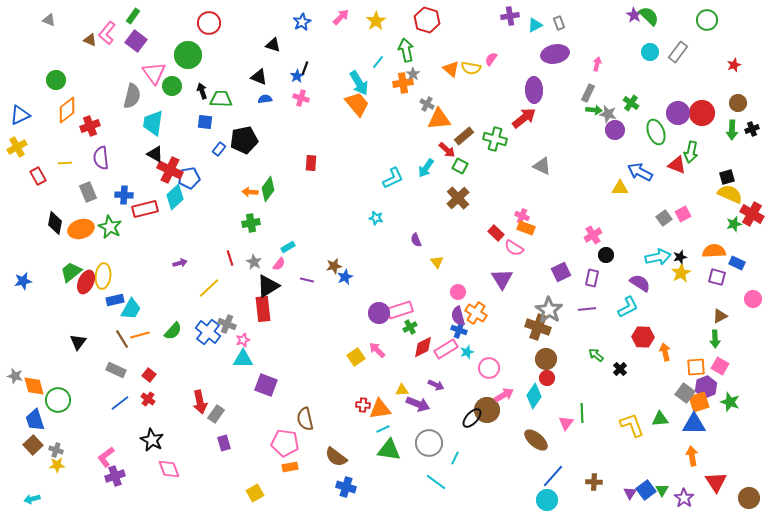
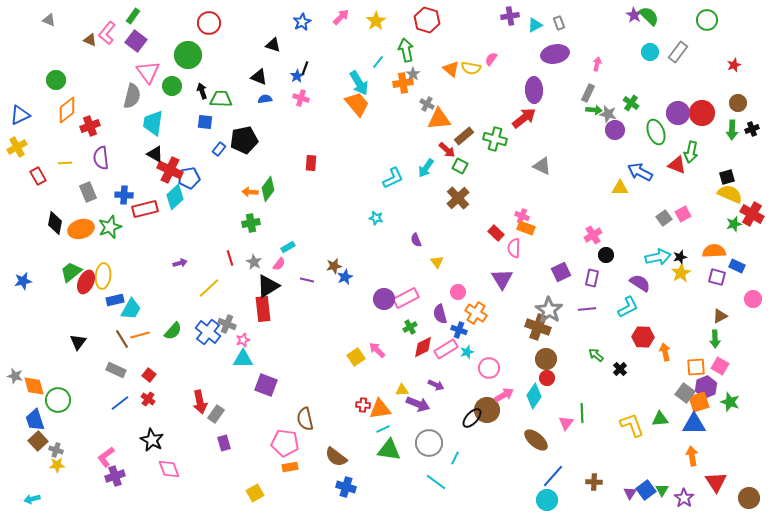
pink triangle at (154, 73): moved 6 px left, 1 px up
green star at (110, 227): rotated 25 degrees clockwise
pink semicircle at (514, 248): rotated 60 degrees clockwise
blue rectangle at (737, 263): moved 3 px down
pink rectangle at (400, 310): moved 6 px right, 12 px up; rotated 10 degrees counterclockwise
purple circle at (379, 313): moved 5 px right, 14 px up
purple semicircle at (458, 316): moved 18 px left, 2 px up
brown square at (33, 445): moved 5 px right, 4 px up
